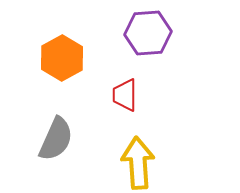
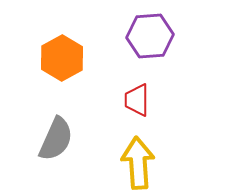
purple hexagon: moved 2 px right, 3 px down
red trapezoid: moved 12 px right, 5 px down
